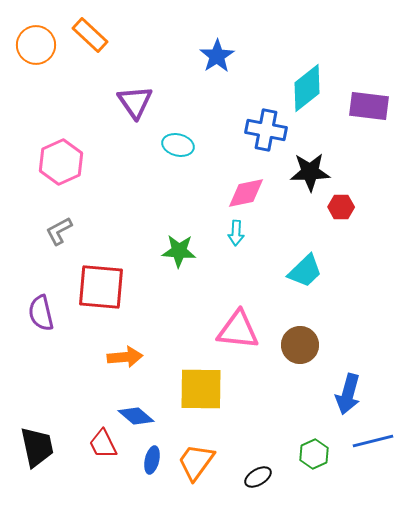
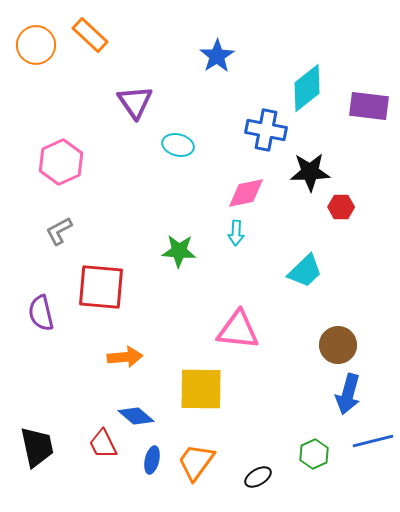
brown circle: moved 38 px right
